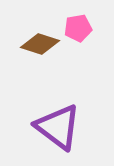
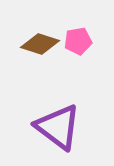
pink pentagon: moved 13 px down
